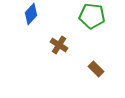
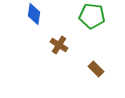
blue diamond: moved 3 px right; rotated 35 degrees counterclockwise
